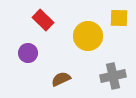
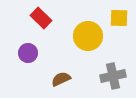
red rectangle: moved 2 px left, 2 px up
